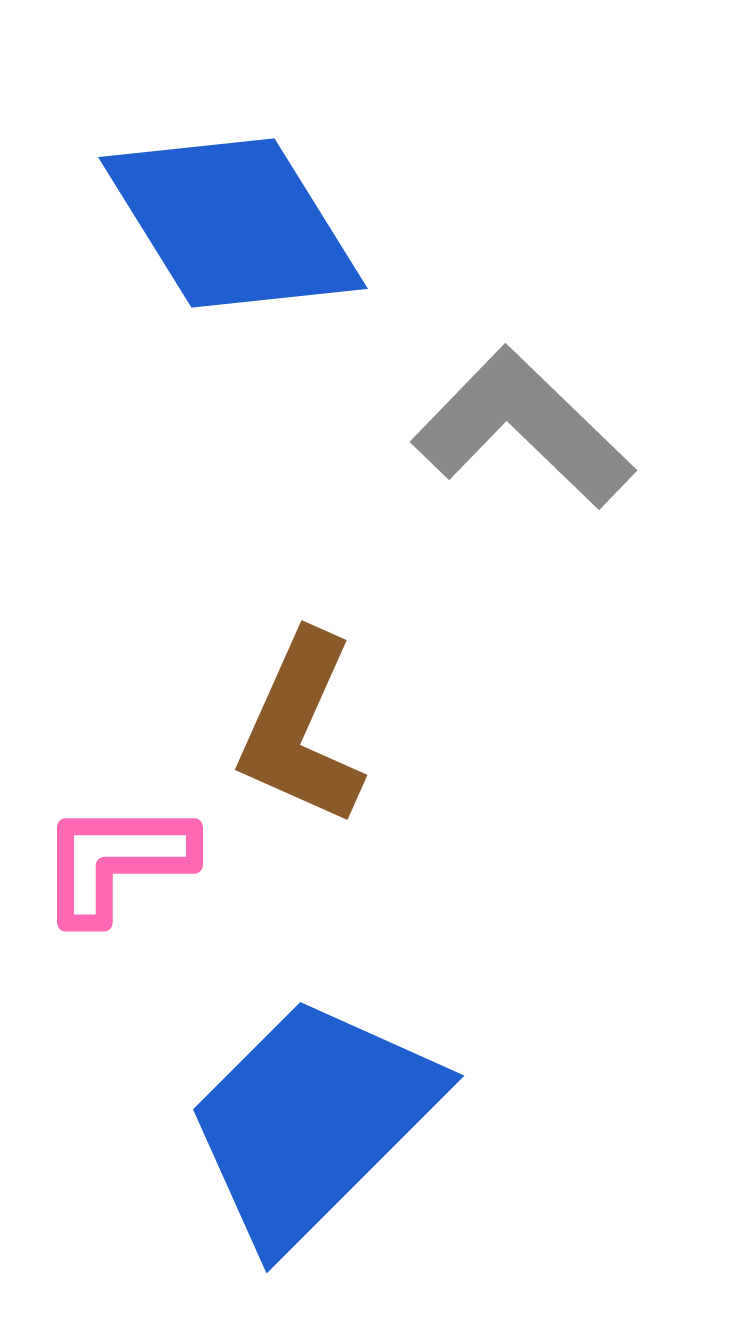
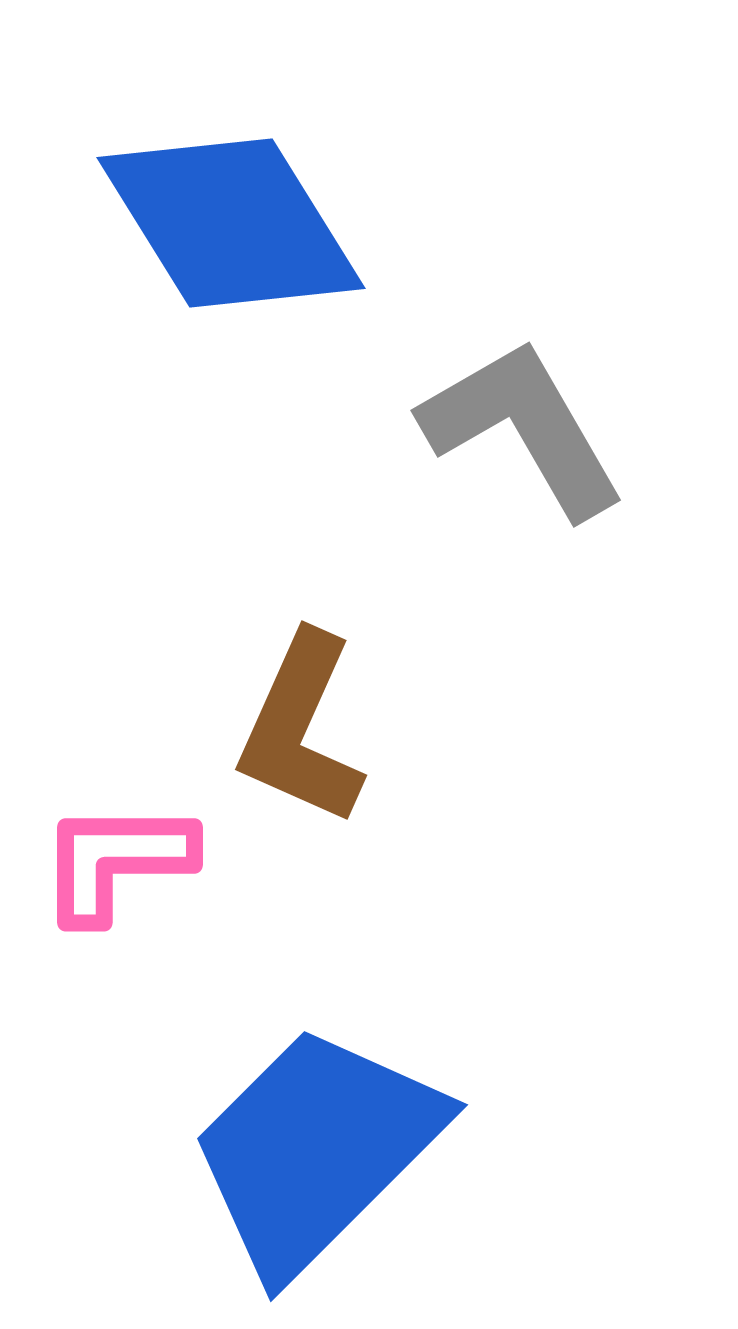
blue diamond: moved 2 px left
gray L-shape: rotated 16 degrees clockwise
blue trapezoid: moved 4 px right, 29 px down
